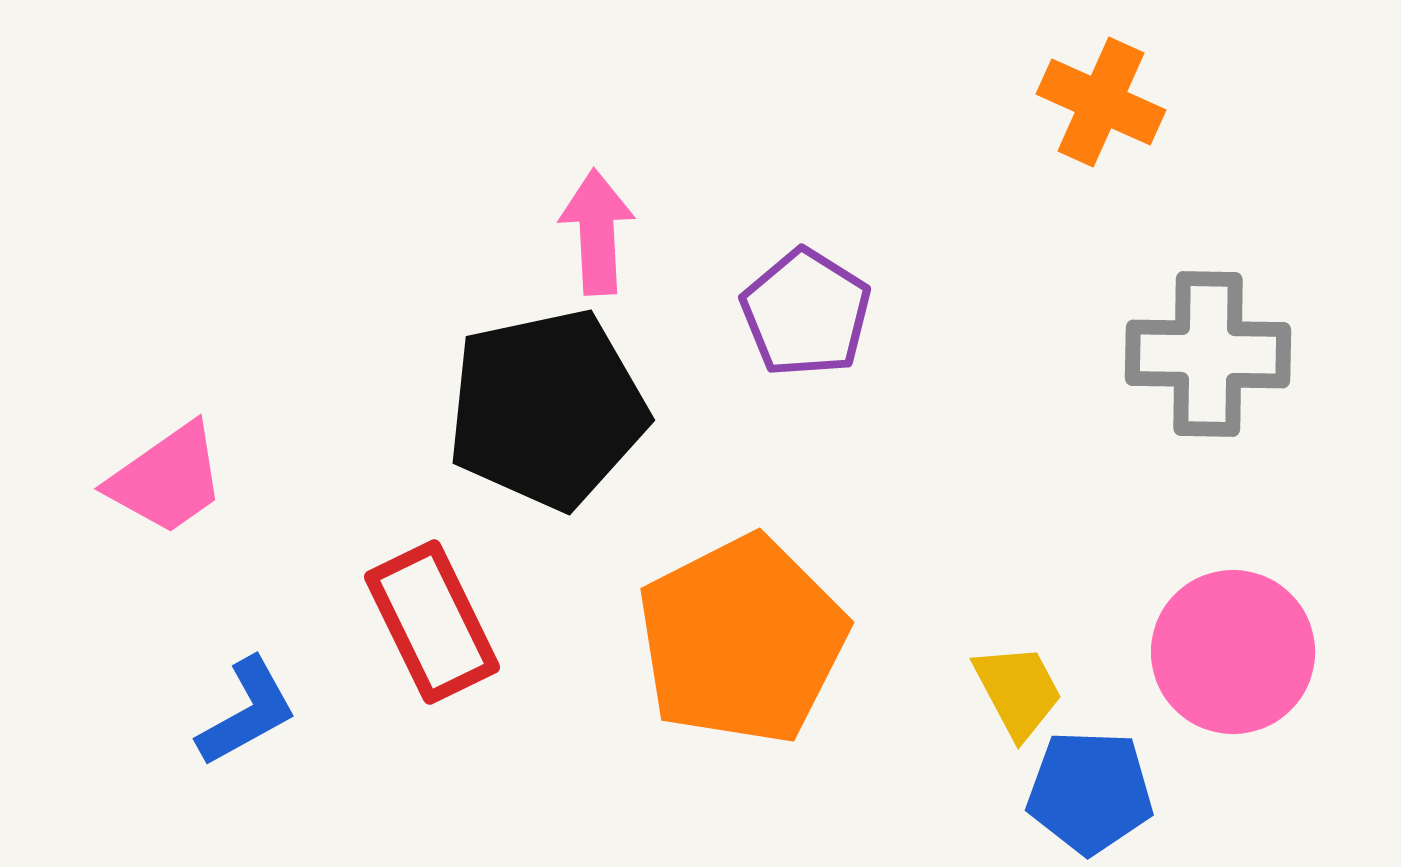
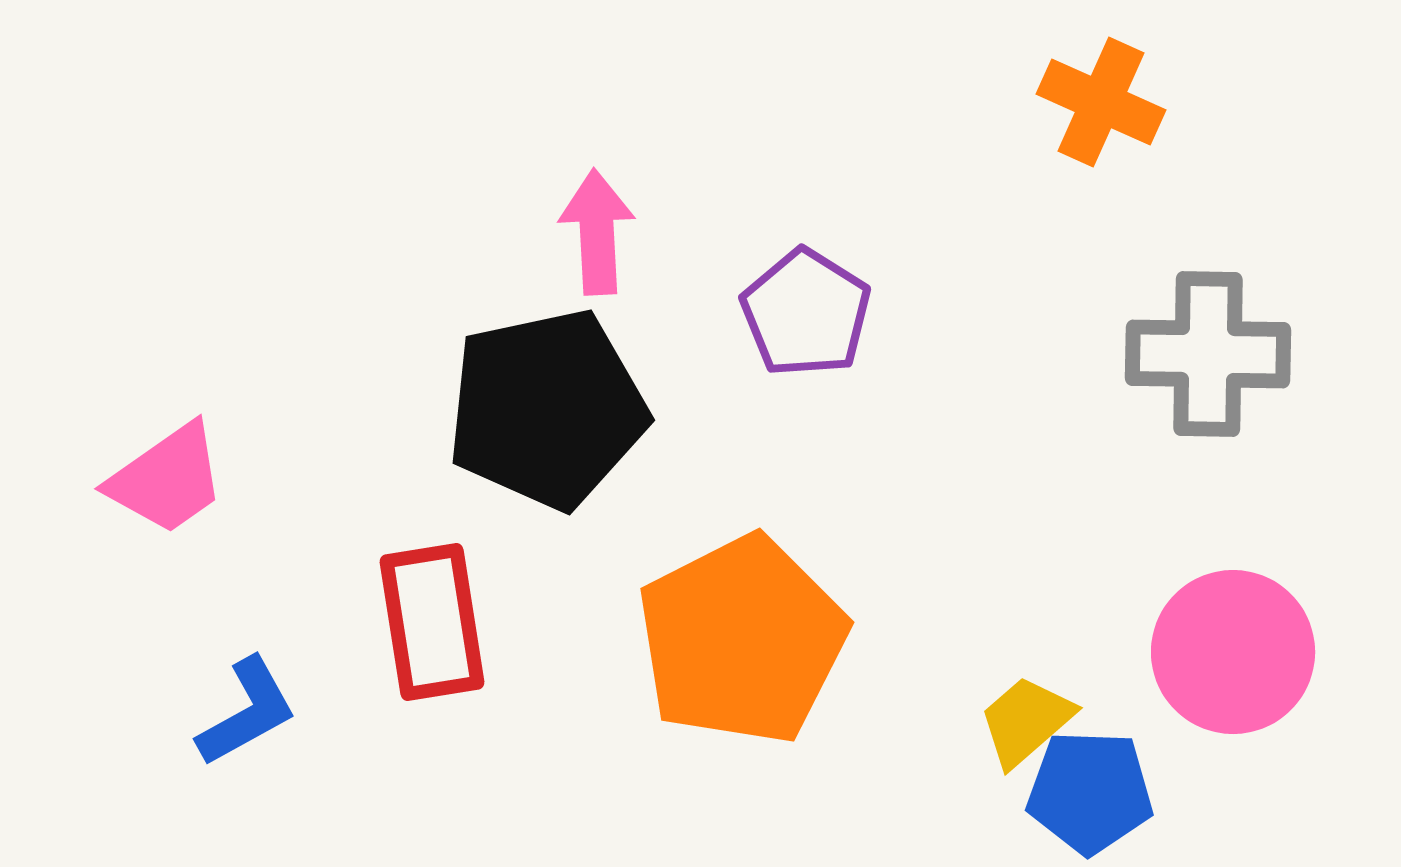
red rectangle: rotated 17 degrees clockwise
yellow trapezoid: moved 8 px right, 30 px down; rotated 103 degrees counterclockwise
